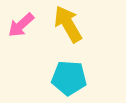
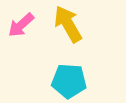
cyan pentagon: moved 3 px down
